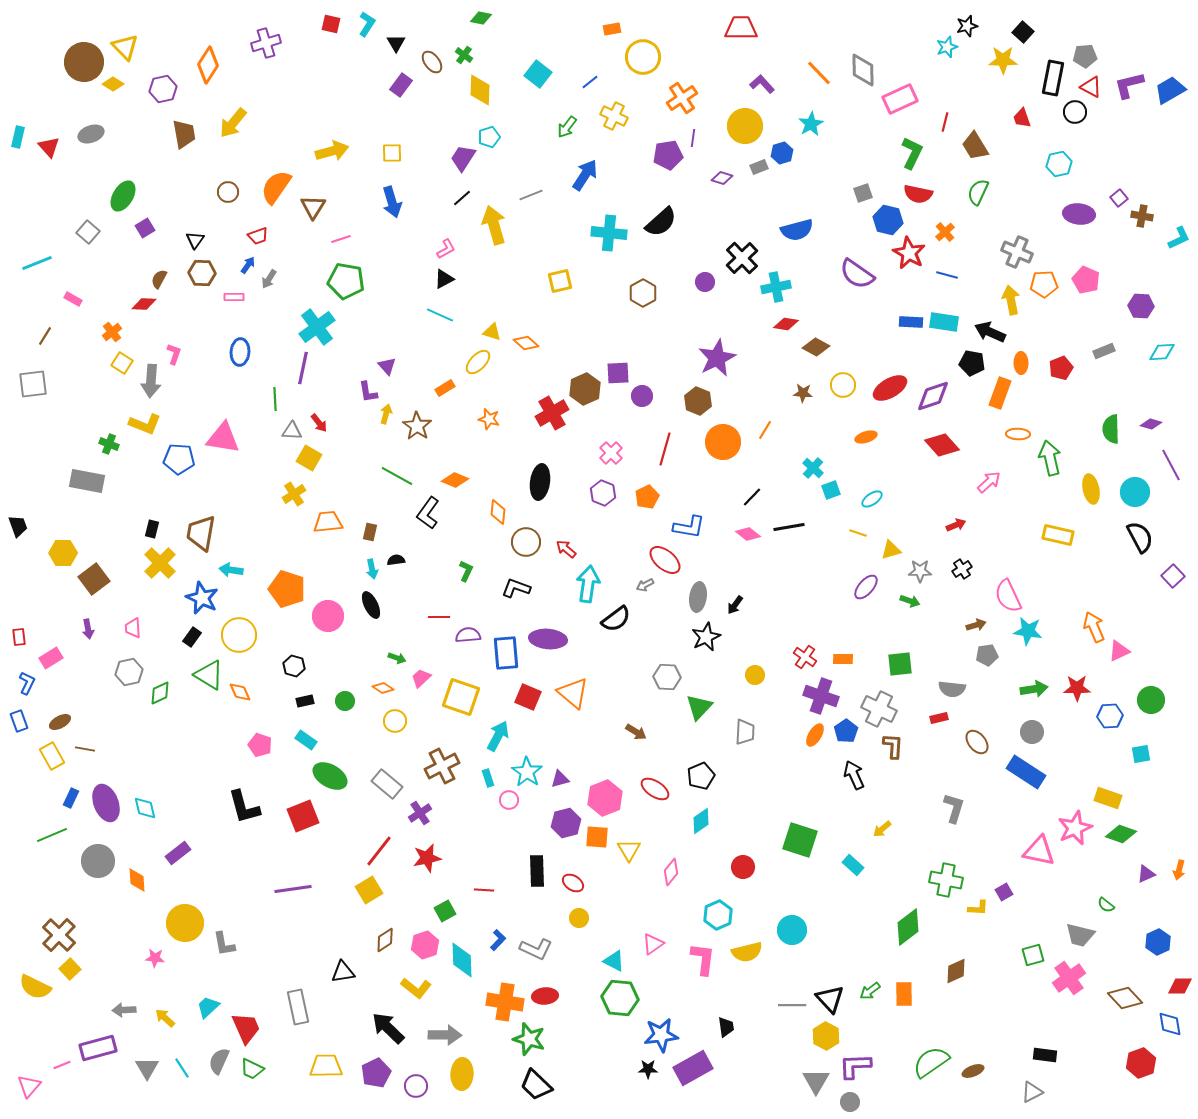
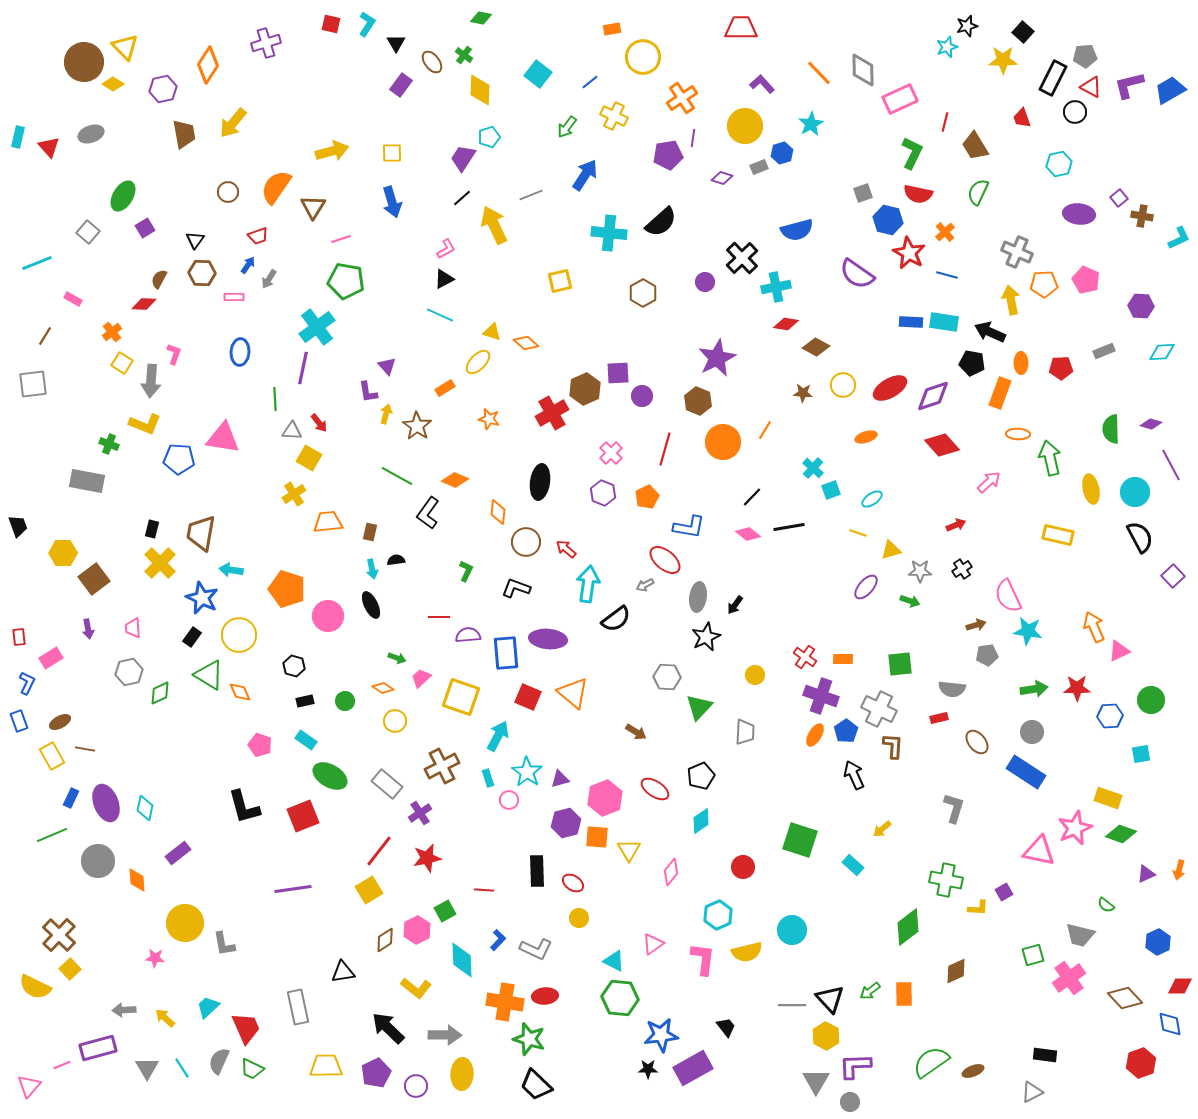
black rectangle at (1053, 78): rotated 16 degrees clockwise
yellow arrow at (494, 225): rotated 9 degrees counterclockwise
red pentagon at (1061, 368): rotated 20 degrees clockwise
cyan diamond at (145, 808): rotated 25 degrees clockwise
pink hexagon at (425, 945): moved 8 px left, 15 px up; rotated 8 degrees counterclockwise
black trapezoid at (726, 1027): rotated 30 degrees counterclockwise
